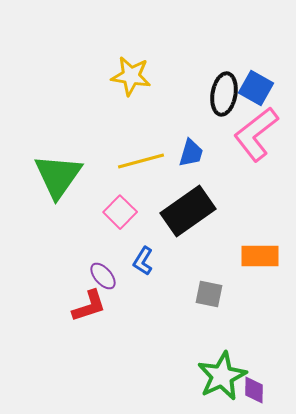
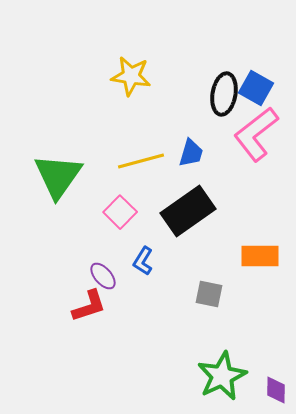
purple diamond: moved 22 px right
